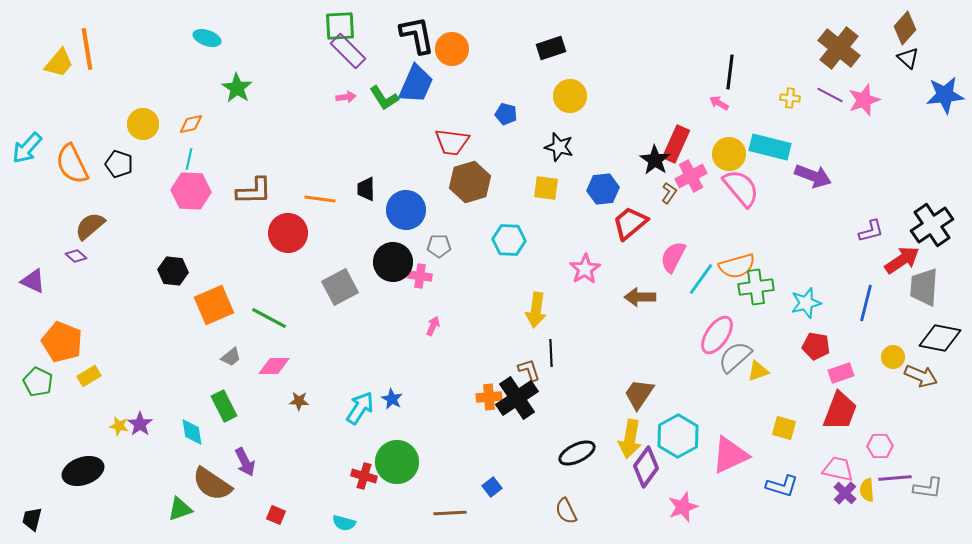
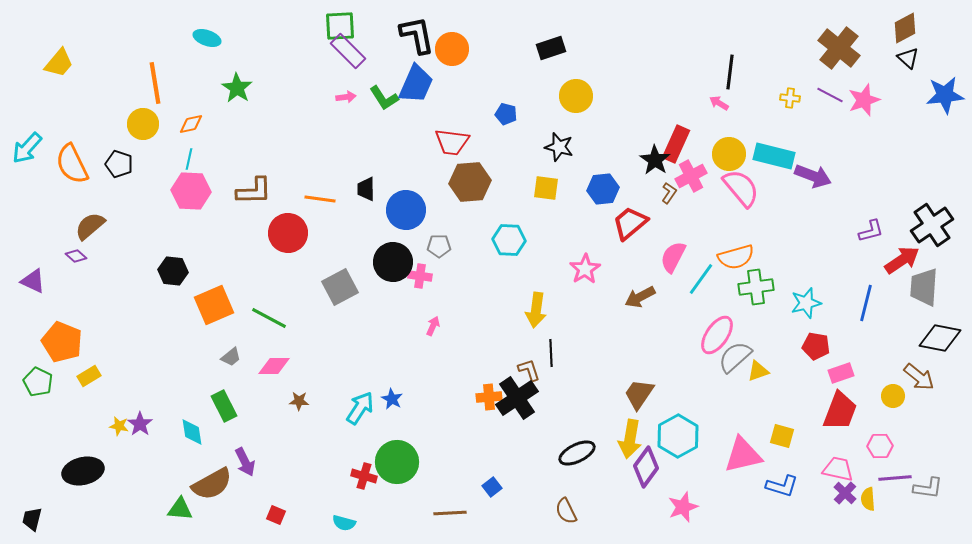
brown diamond at (905, 28): rotated 20 degrees clockwise
orange line at (87, 49): moved 68 px right, 34 px down
yellow circle at (570, 96): moved 6 px right
cyan rectangle at (770, 147): moved 4 px right, 9 px down
brown hexagon at (470, 182): rotated 12 degrees clockwise
orange semicircle at (737, 266): moved 1 px left, 9 px up
brown arrow at (640, 297): rotated 28 degrees counterclockwise
yellow circle at (893, 357): moved 39 px down
brown arrow at (921, 376): moved 2 px left, 1 px down; rotated 16 degrees clockwise
yellow square at (784, 428): moved 2 px left, 8 px down
pink triangle at (730, 455): moved 13 px right; rotated 12 degrees clockwise
black ellipse at (83, 471): rotated 6 degrees clockwise
brown semicircle at (212, 484): rotated 63 degrees counterclockwise
yellow semicircle at (867, 490): moved 1 px right, 9 px down
green triangle at (180, 509): rotated 24 degrees clockwise
